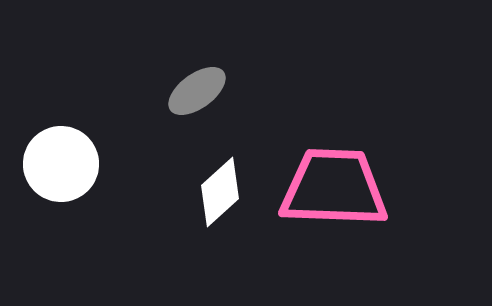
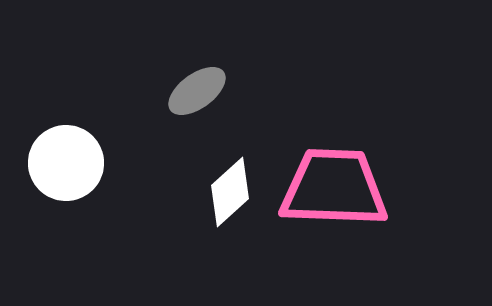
white circle: moved 5 px right, 1 px up
white diamond: moved 10 px right
